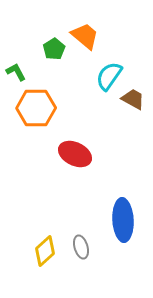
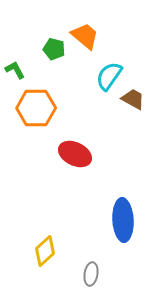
green pentagon: rotated 25 degrees counterclockwise
green L-shape: moved 1 px left, 2 px up
gray ellipse: moved 10 px right, 27 px down; rotated 25 degrees clockwise
